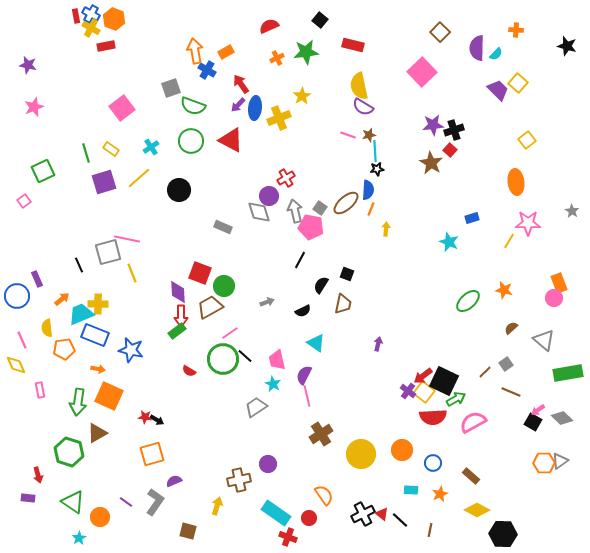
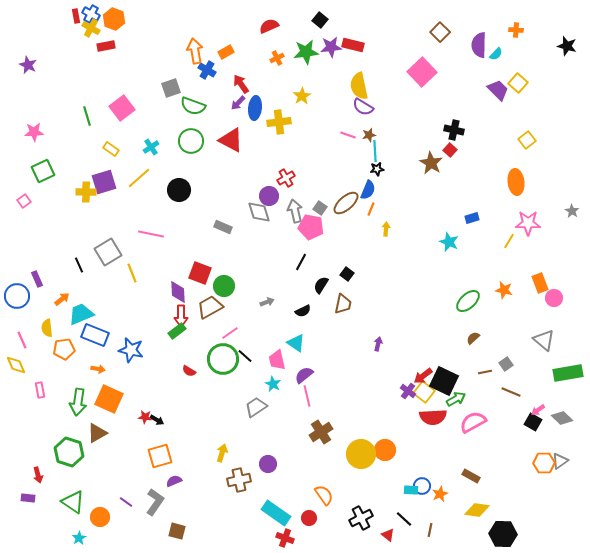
purple semicircle at (477, 48): moved 2 px right, 3 px up
purple star at (28, 65): rotated 12 degrees clockwise
purple arrow at (238, 105): moved 2 px up
pink star at (34, 107): moved 25 px down; rotated 18 degrees clockwise
yellow cross at (279, 118): moved 4 px down; rotated 15 degrees clockwise
purple star at (433, 125): moved 102 px left, 78 px up
black cross at (454, 130): rotated 30 degrees clockwise
green line at (86, 153): moved 1 px right, 37 px up
blue semicircle at (368, 190): rotated 18 degrees clockwise
pink line at (127, 239): moved 24 px right, 5 px up
gray square at (108, 252): rotated 16 degrees counterclockwise
black line at (300, 260): moved 1 px right, 2 px down
black square at (347, 274): rotated 16 degrees clockwise
orange rectangle at (559, 283): moved 19 px left
yellow cross at (98, 304): moved 12 px left, 112 px up
brown semicircle at (511, 328): moved 38 px left, 10 px down
cyan triangle at (316, 343): moved 20 px left
brown line at (485, 372): rotated 32 degrees clockwise
purple semicircle at (304, 375): rotated 24 degrees clockwise
orange square at (109, 396): moved 3 px down
brown cross at (321, 434): moved 2 px up
orange circle at (402, 450): moved 17 px left
orange square at (152, 454): moved 8 px right, 2 px down
blue circle at (433, 463): moved 11 px left, 23 px down
brown rectangle at (471, 476): rotated 12 degrees counterclockwise
yellow arrow at (217, 506): moved 5 px right, 53 px up
yellow diamond at (477, 510): rotated 20 degrees counterclockwise
black cross at (363, 514): moved 2 px left, 4 px down
red triangle at (382, 514): moved 6 px right, 21 px down
black line at (400, 520): moved 4 px right, 1 px up
brown square at (188, 531): moved 11 px left
red cross at (288, 537): moved 3 px left, 1 px down
